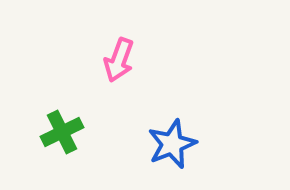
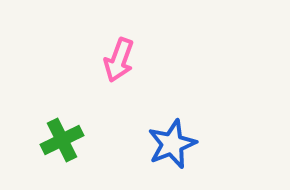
green cross: moved 8 px down
